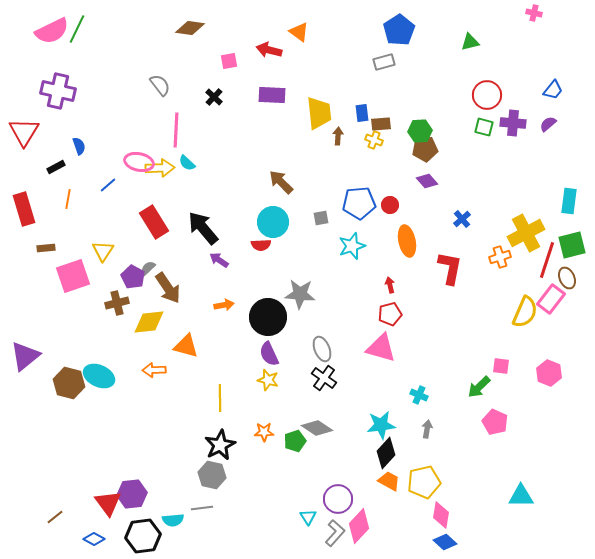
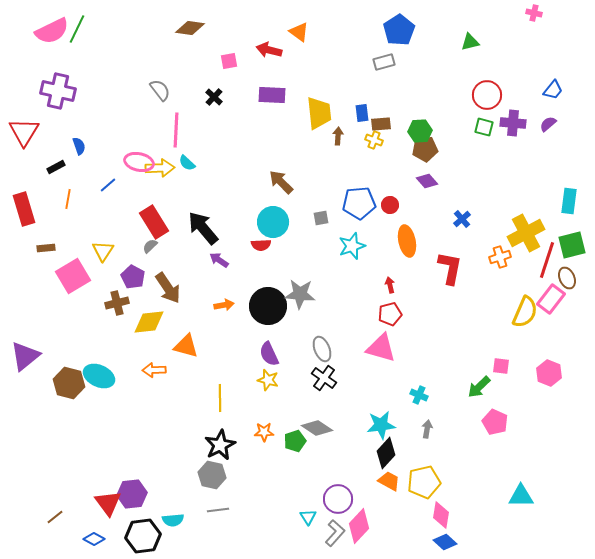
gray semicircle at (160, 85): moved 5 px down
gray semicircle at (148, 268): moved 2 px right, 22 px up
pink square at (73, 276): rotated 12 degrees counterclockwise
black circle at (268, 317): moved 11 px up
gray line at (202, 508): moved 16 px right, 2 px down
